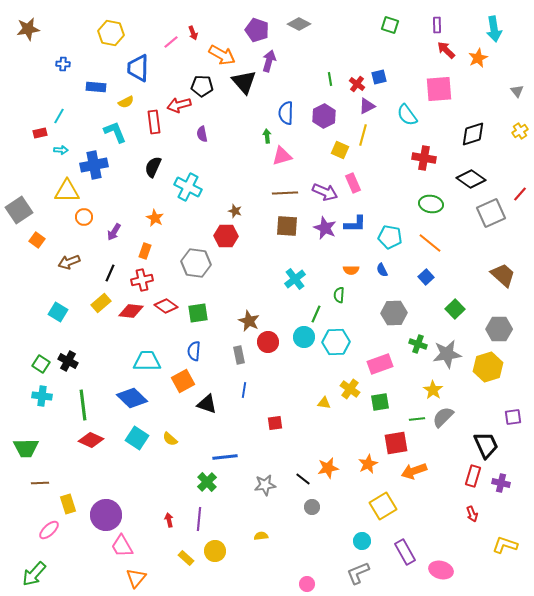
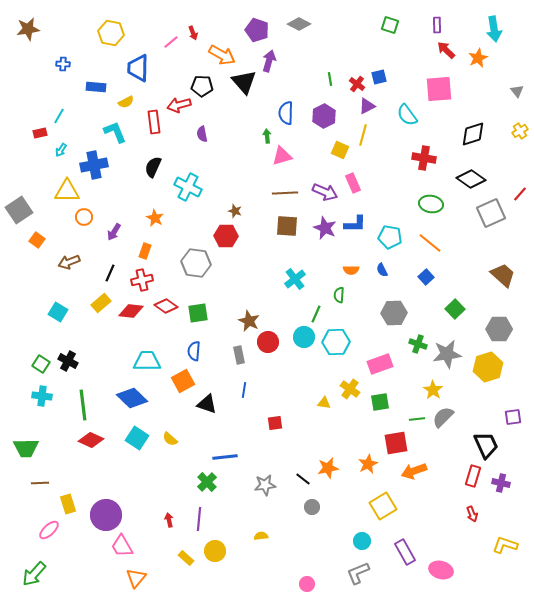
cyan arrow at (61, 150): rotated 120 degrees clockwise
